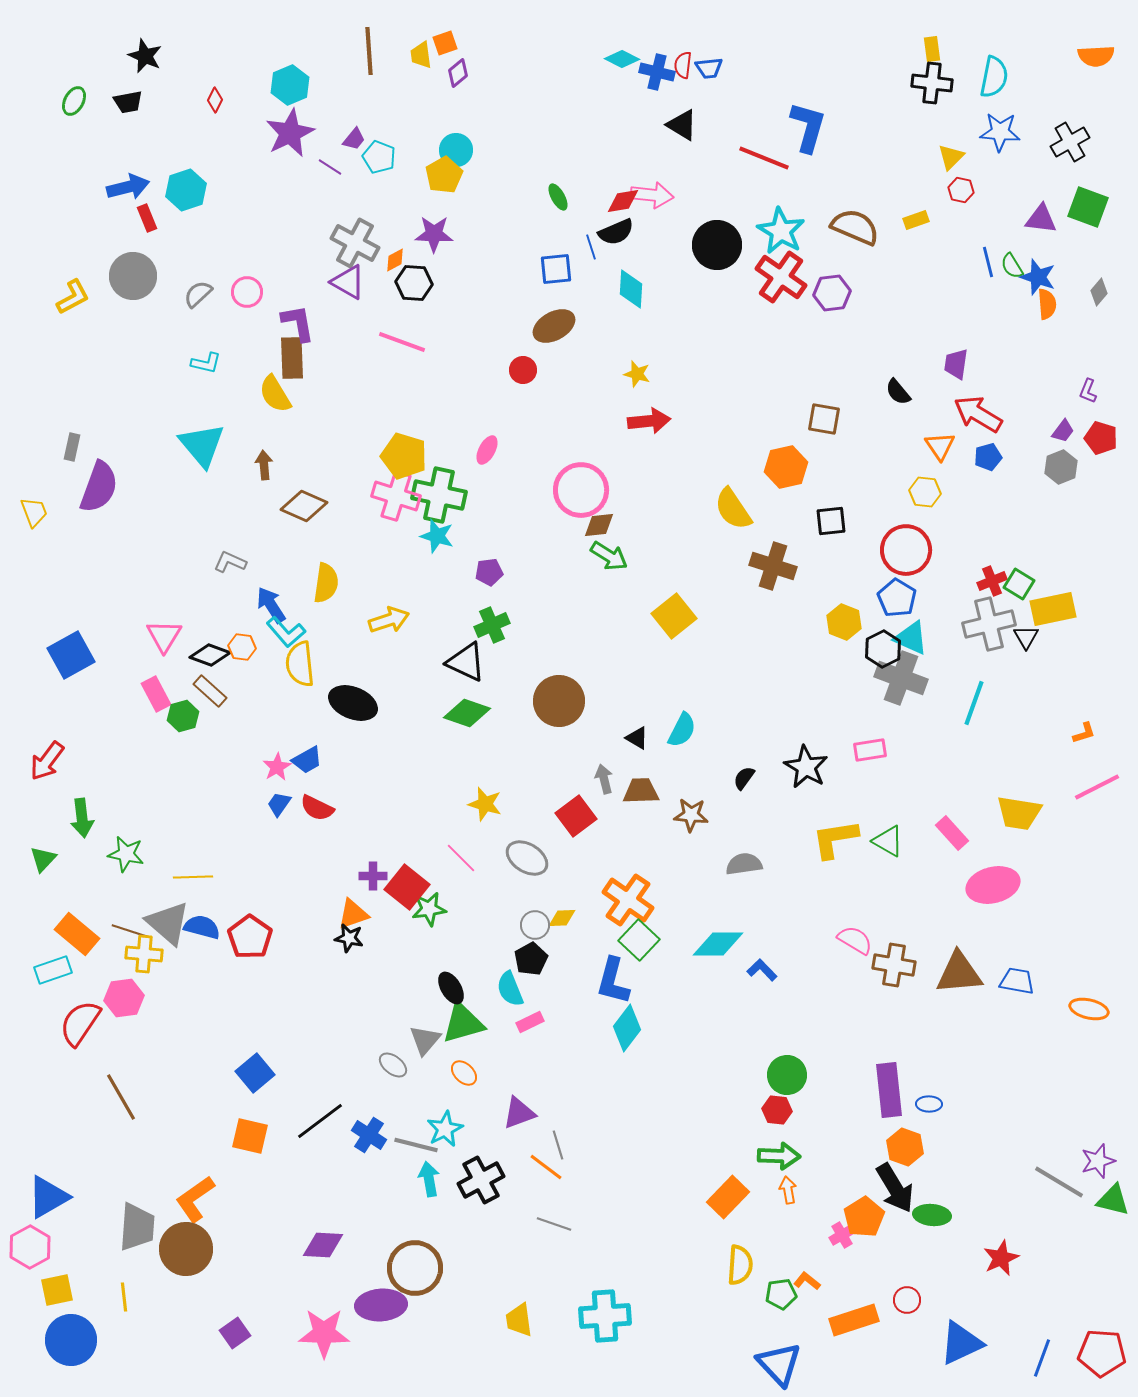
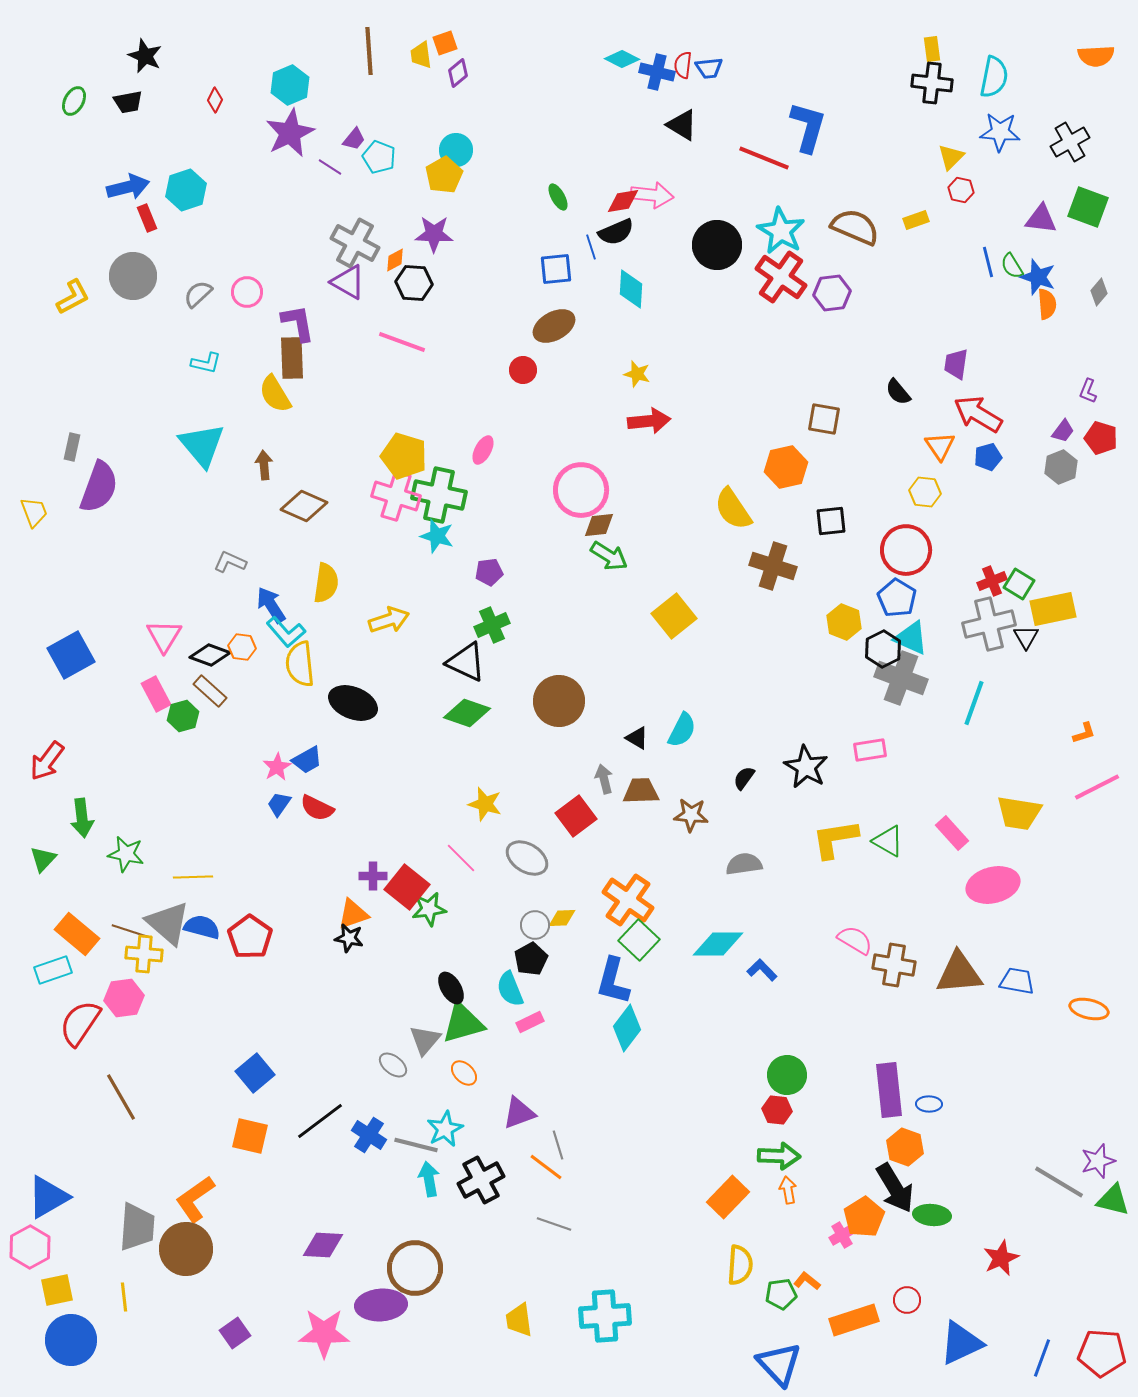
pink ellipse at (487, 450): moved 4 px left
